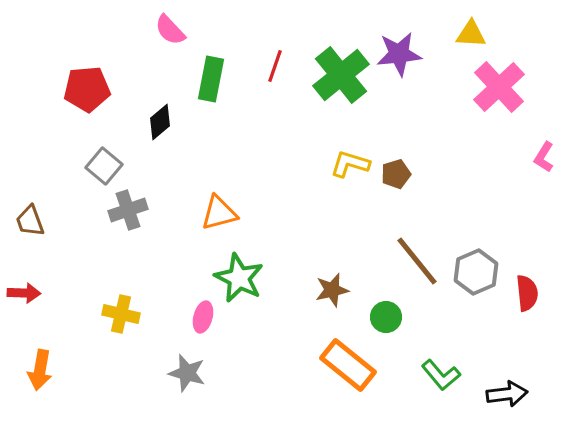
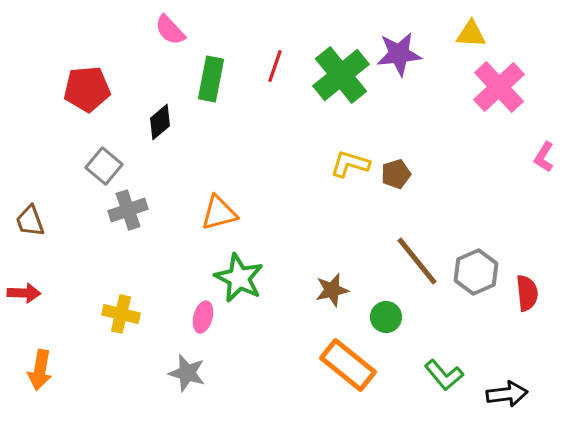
green L-shape: moved 3 px right
